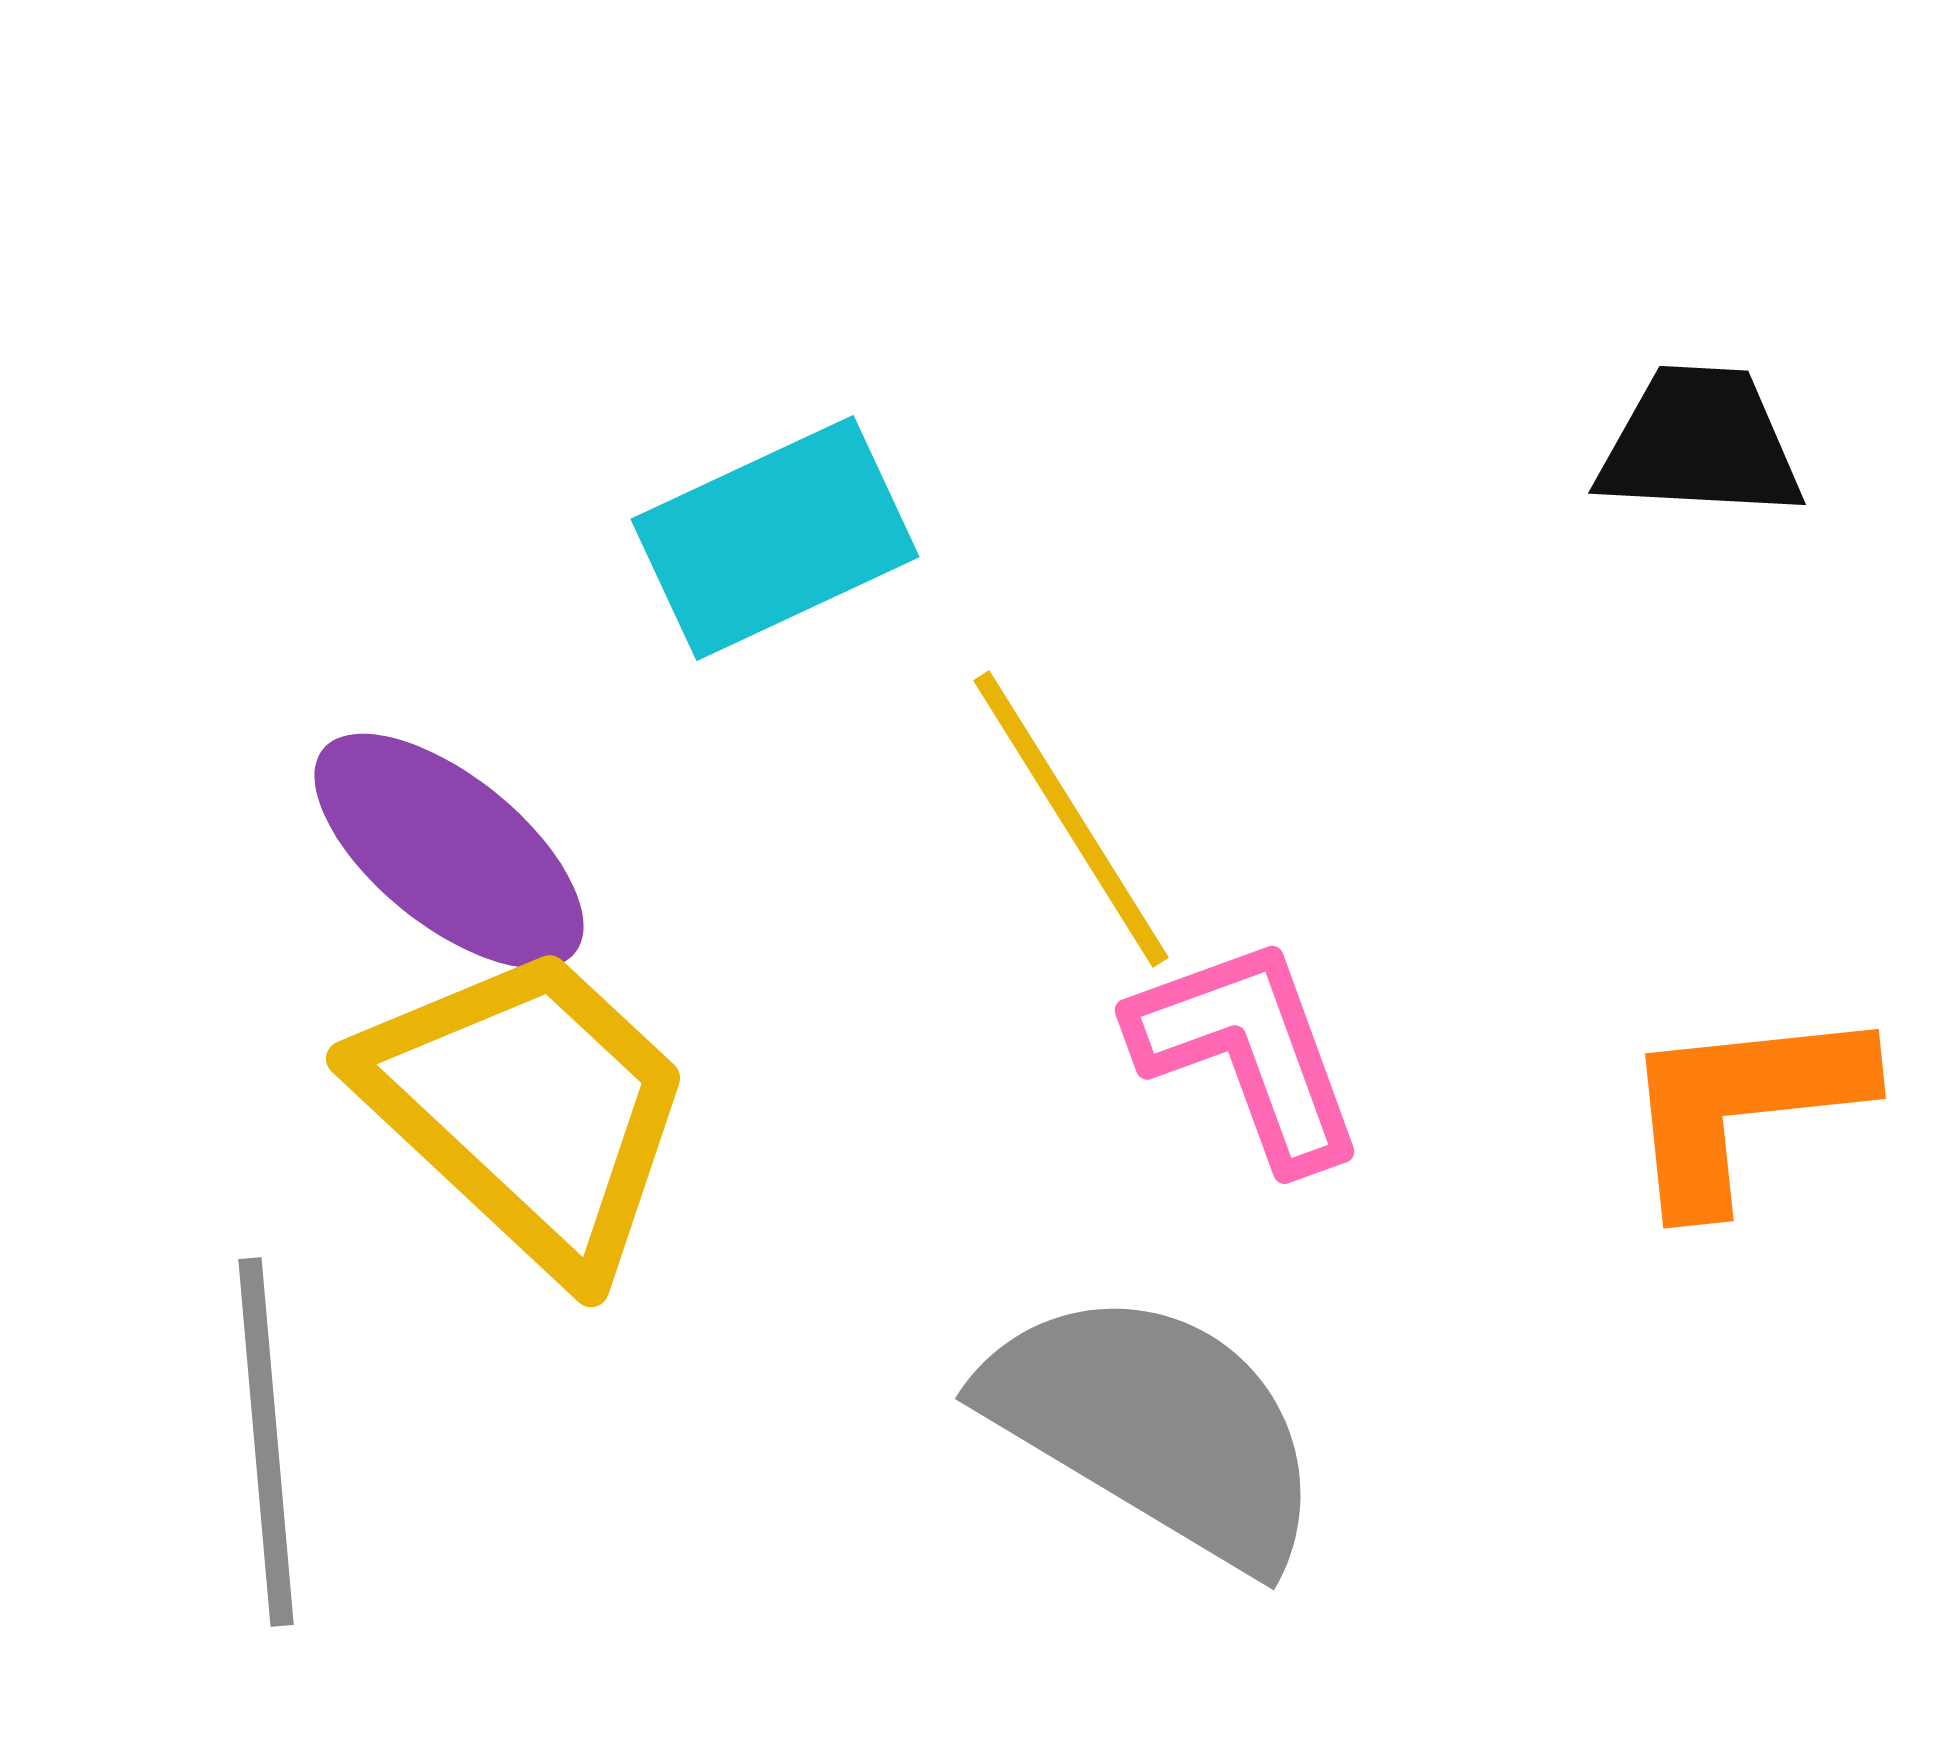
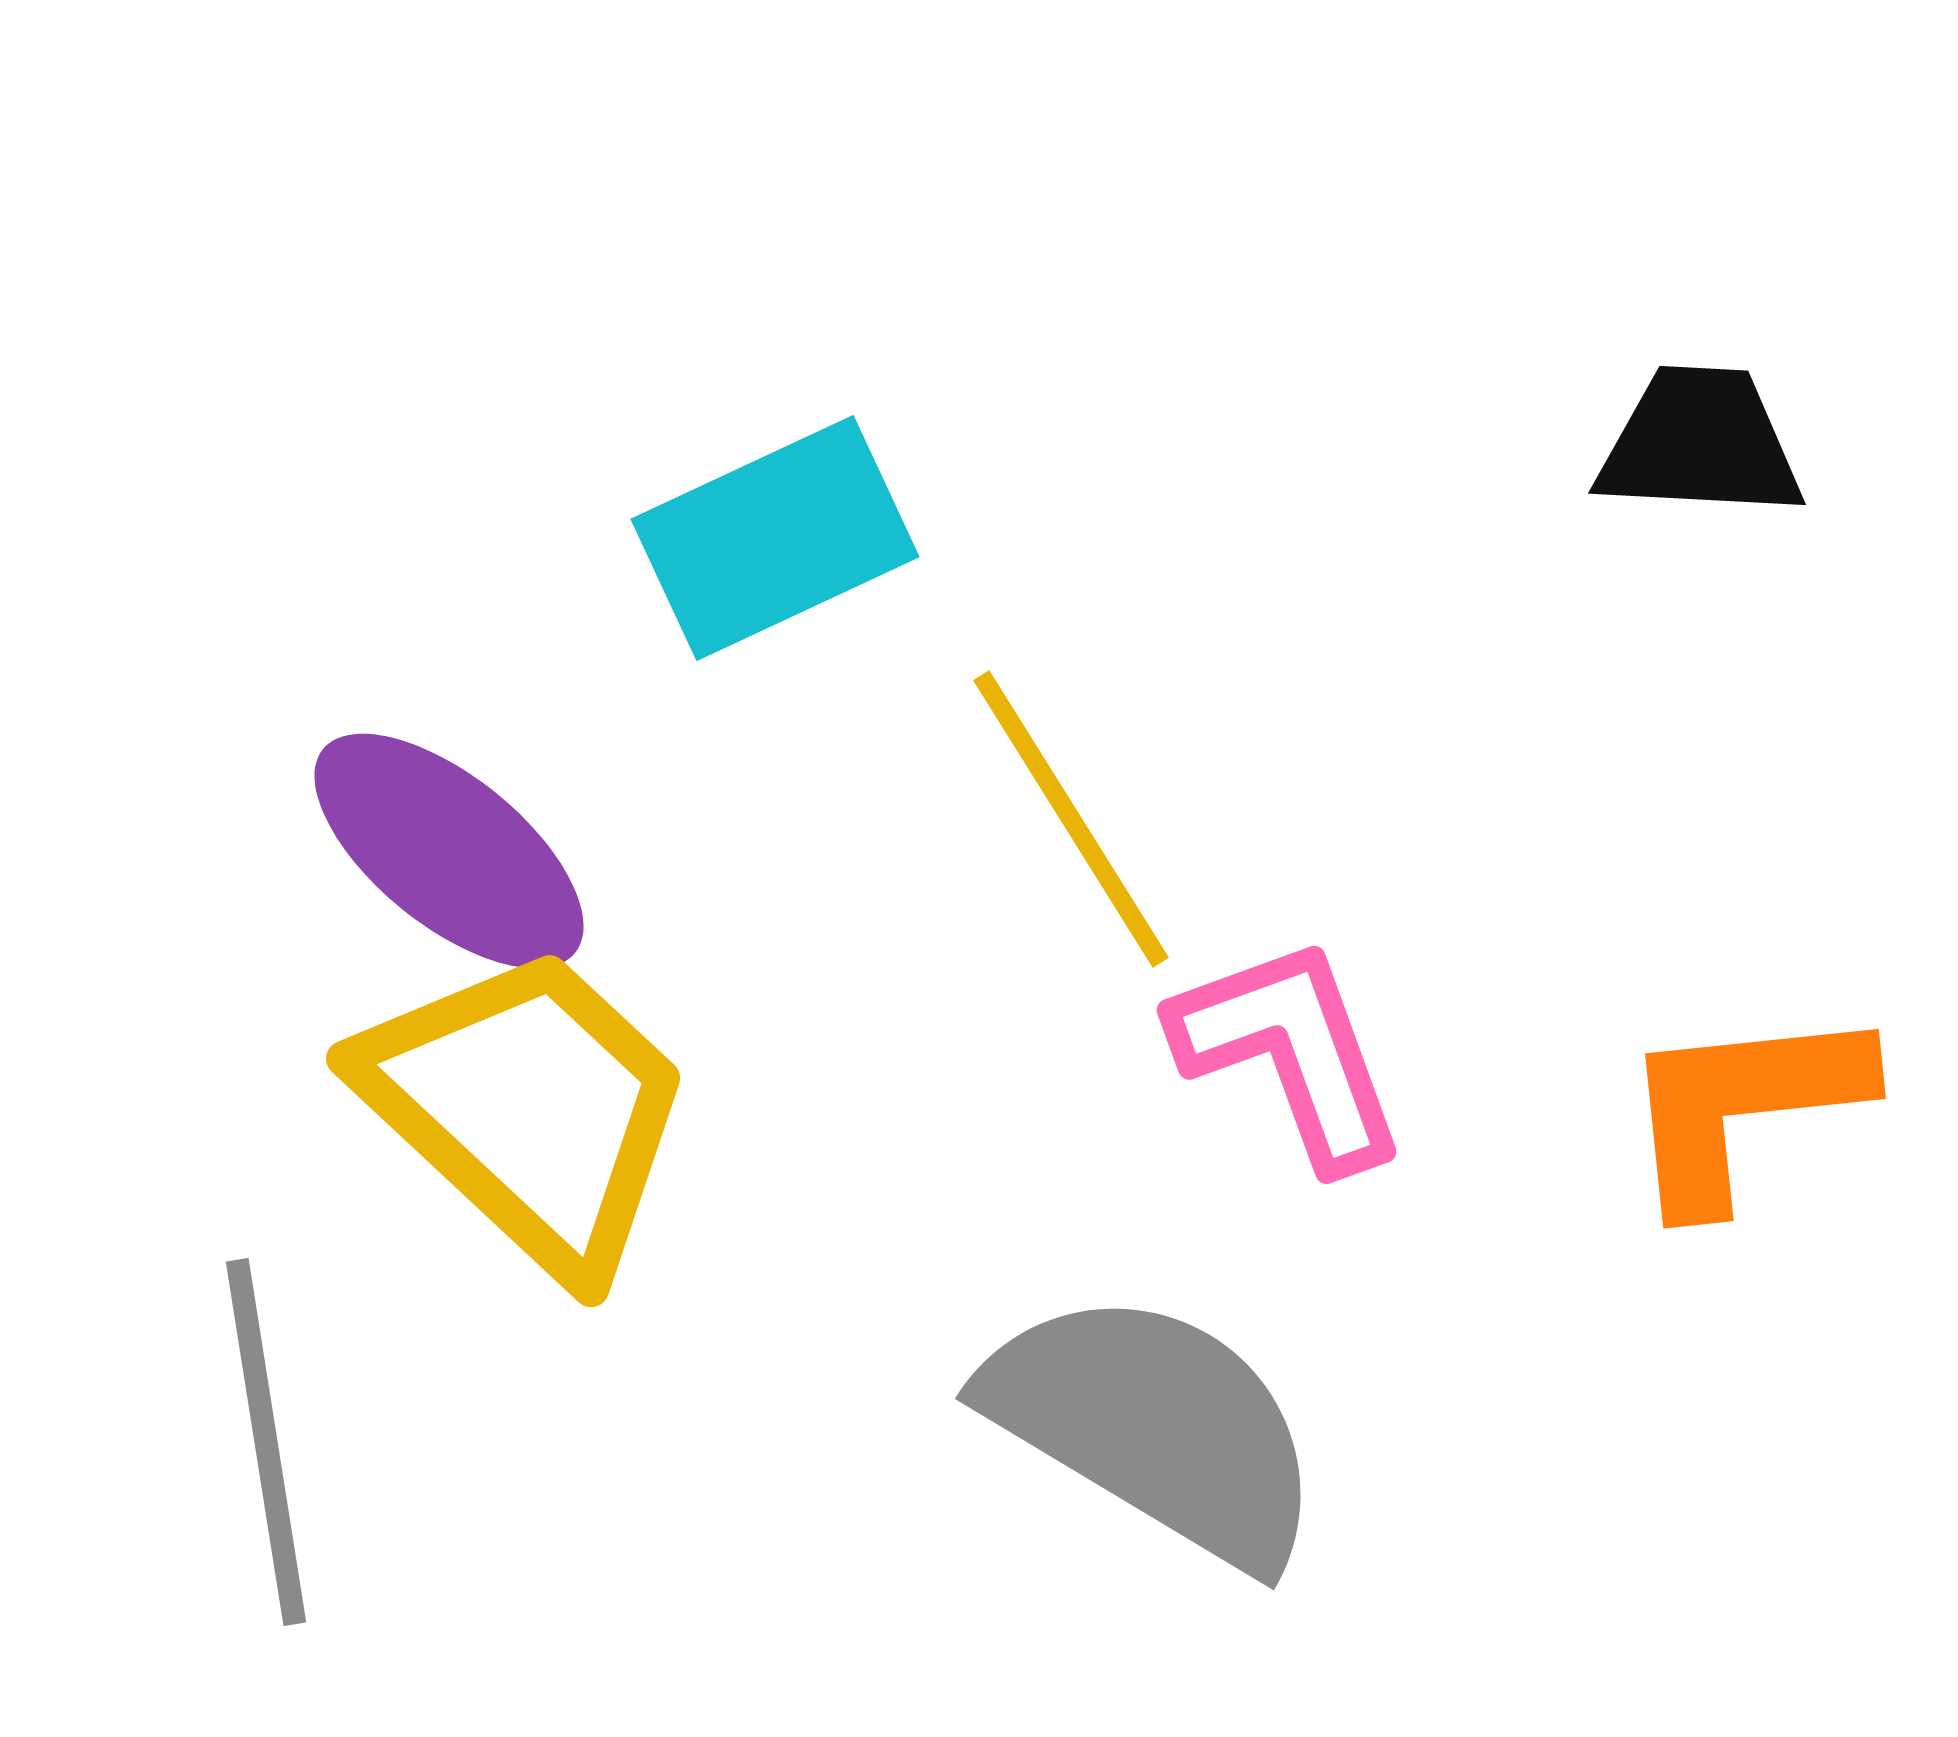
pink L-shape: moved 42 px right
gray line: rotated 4 degrees counterclockwise
